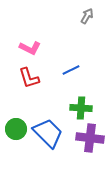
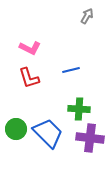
blue line: rotated 12 degrees clockwise
green cross: moved 2 px left, 1 px down
